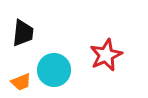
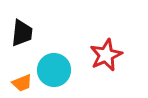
black trapezoid: moved 1 px left
orange trapezoid: moved 1 px right, 1 px down
